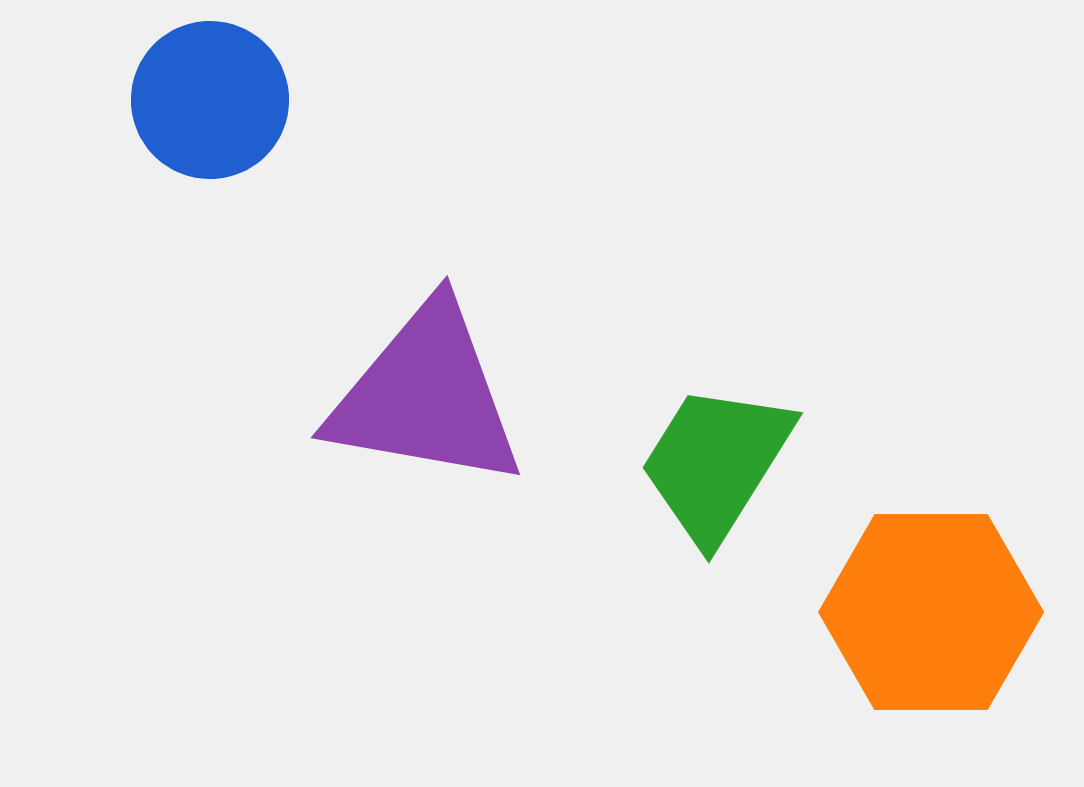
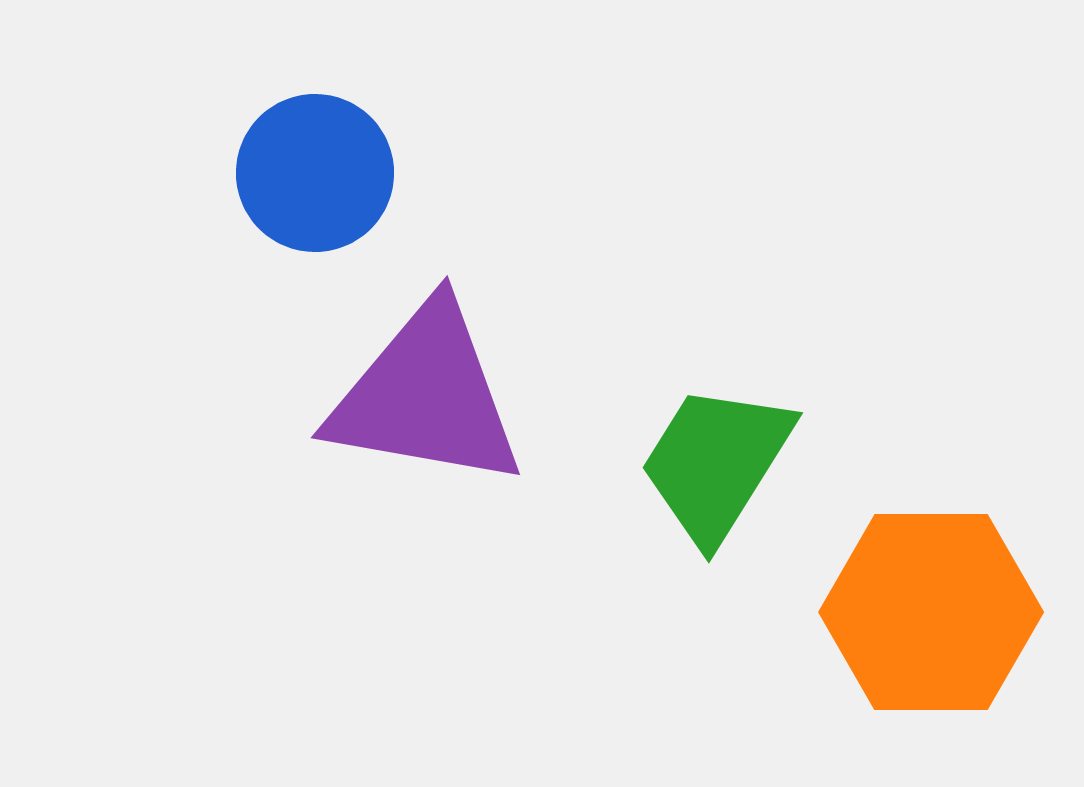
blue circle: moved 105 px right, 73 px down
